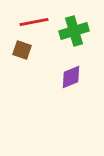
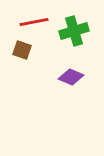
purple diamond: rotated 45 degrees clockwise
